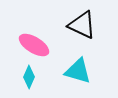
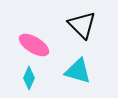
black triangle: rotated 20 degrees clockwise
cyan diamond: moved 1 px down
